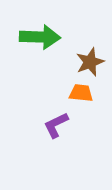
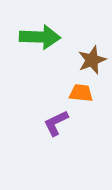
brown star: moved 2 px right, 2 px up
purple L-shape: moved 2 px up
